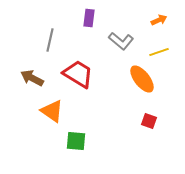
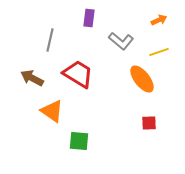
red square: moved 2 px down; rotated 21 degrees counterclockwise
green square: moved 3 px right
